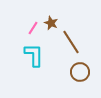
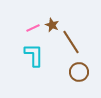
brown star: moved 1 px right, 2 px down
pink line: rotated 32 degrees clockwise
brown circle: moved 1 px left
